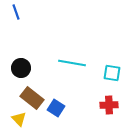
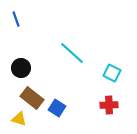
blue line: moved 7 px down
cyan line: moved 10 px up; rotated 32 degrees clockwise
cyan square: rotated 18 degrees clockwise
blue square: moved 1 px right
yellow triangle: rotated 28 degrees counterclockwise
